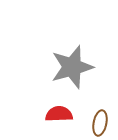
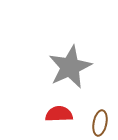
gray star: moved 2 px left; rotated 9 degrees counterclockwise
